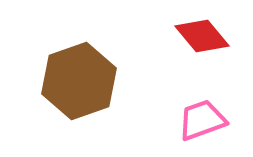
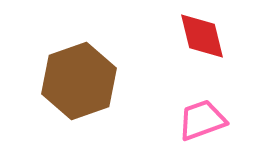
red diamond: rotated 26 degrees clockwise
